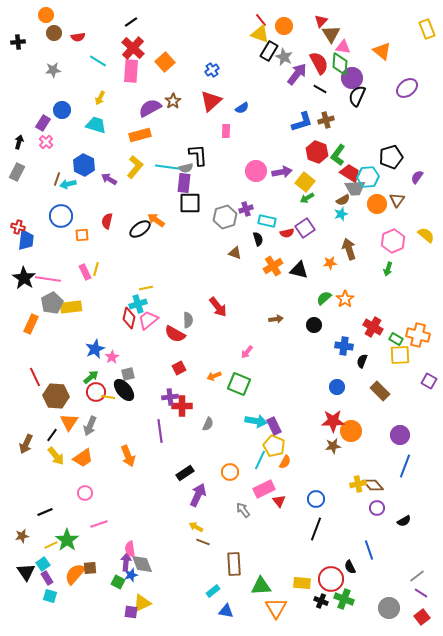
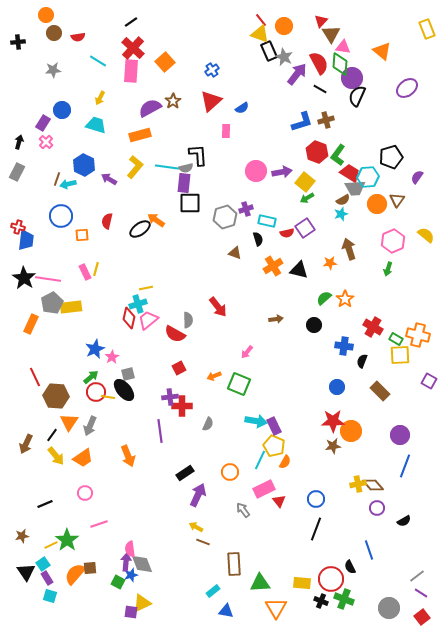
black rectangle at (269, 51): rotated 54 degrees counterclockwise
black line at (45, 512): moved 8 px up
green triangle at (261, 586): moved 1 px left, 3 px up
